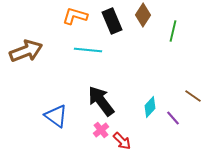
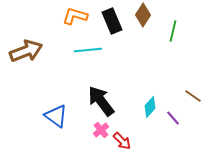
cyan line: rotated 12 degrees counterclockwise
